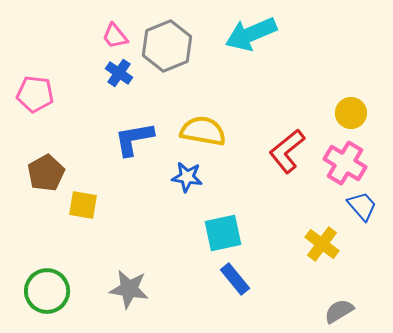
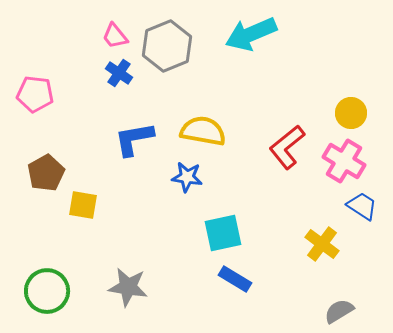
red L-shape: moved 4 px up
pink cross: moved 1 px left, 2 px up
blue trapezoid: rotated 16 degrees counterclockwise
blue rectangle: rotated 20 degrees counterclockwise
gray star: moved 1 px left, 2 px up
